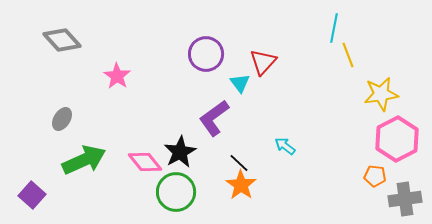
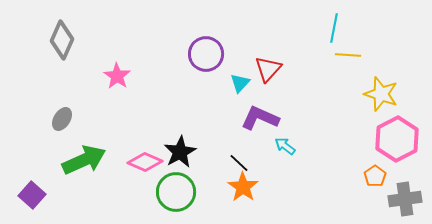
gray diamond: rotated 66 degrees clockwise
yellow line: rotated 65 degrees counterclockwise
red triangle: moved 5 px right, 7 px down
cyan triangle: rotated 20 degrees clockwise
yellow star: rotated 28 degrees clockwise
purple L-shape: moved 46 px right; rotated 60 degrees clockwise
pink diamond: rotated 28 degrees counterclockwise
orange pentagon: rotated 30 degrees clockwise
orange star: moved 2 px right, 2 px down
